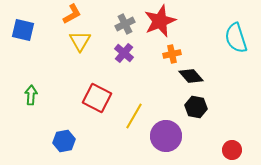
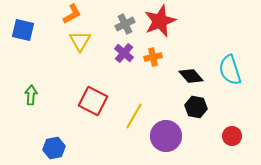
cyan semicircle: moved 6 px left, 32 px down
orange cross: moved 19 px left, 3 px down
red square: moved 4 px left, 3 px down
blue hexagon: moved 10 px left, 7 px down
red circle: moved 14 px up
